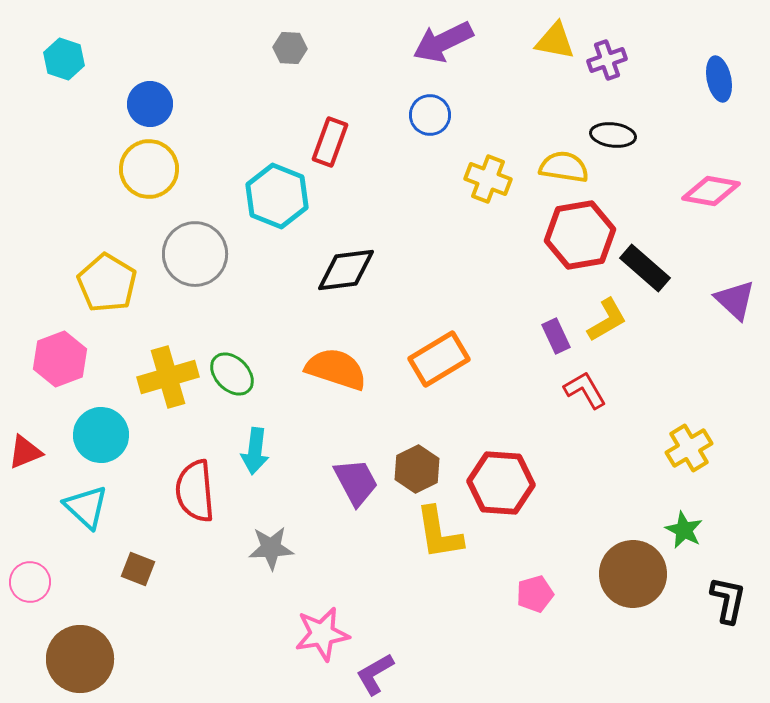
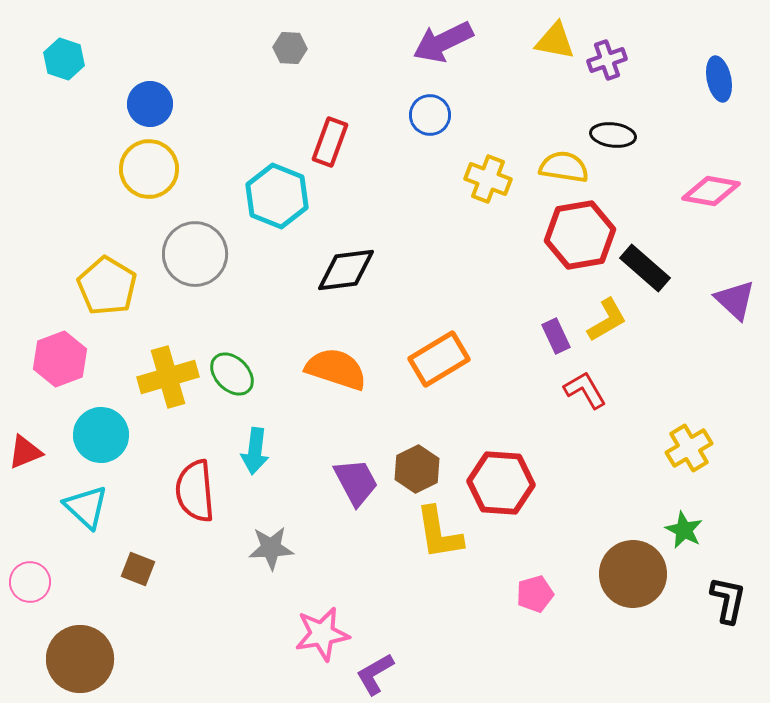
yellow pentagon at (107, 283): moved 3 px down
